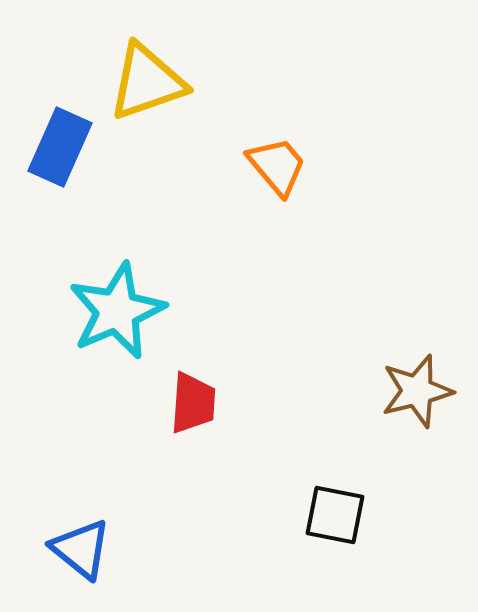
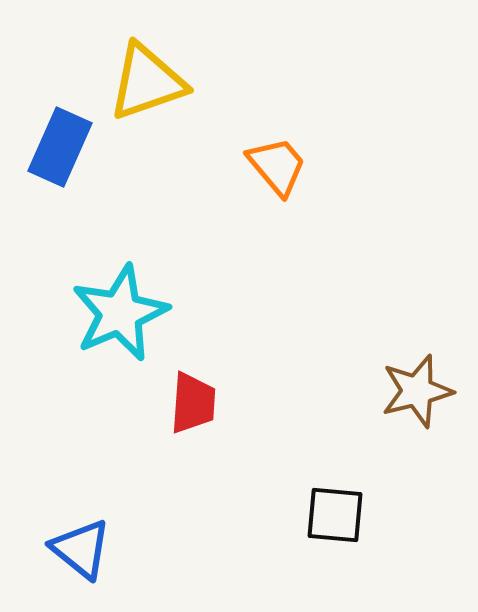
cyan star: moved 3 px right, 2 px down
black square: rotated 6 degrees counterclockwise
